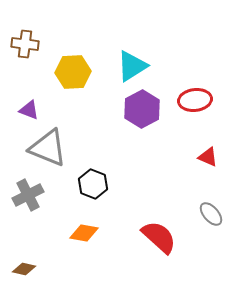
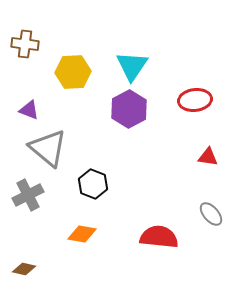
cyan triangle: rotated 24 degrees counterclockwise
purple hexagon: moved 13 px left
gray triangle: rotated 18 degrees clockwise
red triangle: rotated 15 degrees counterclockwise
orange diamond: moved 2 px left, 1 px down
red semicircle: rotated 36 degrees counterclockwise
